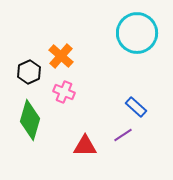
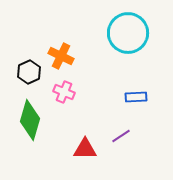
cyan circle: moved 9 px left
orange cross: rotated 15 degrees counterclockwise
blue rectangle: moved 10 px up; rotated 45 degrees counterclockwise
purple line: moved 2 px left, 1 px down
red triangle: moved 3 px down
